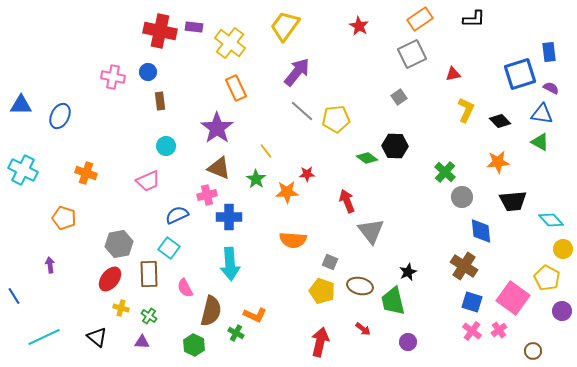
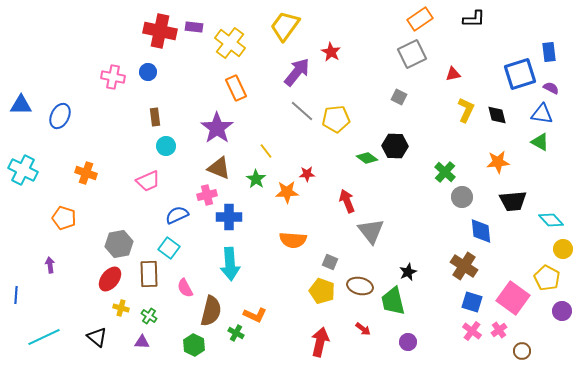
red star at (359, 26): moved 28 px left, 26 px down
gray square at (399, 97): rotated 28 degrees counterclockwise
brown rectangle at (160, 101): moved 5 px left, 16 px down
black diamond at (500, 121): moved 3 px left, 6 px up; rotated 30 degrees clockwise
blue line at (14, 296): moved 2 px right, 1 px up; rotated 36 degrees clockwise
brown circle at (533, 351): moved 11 px left
